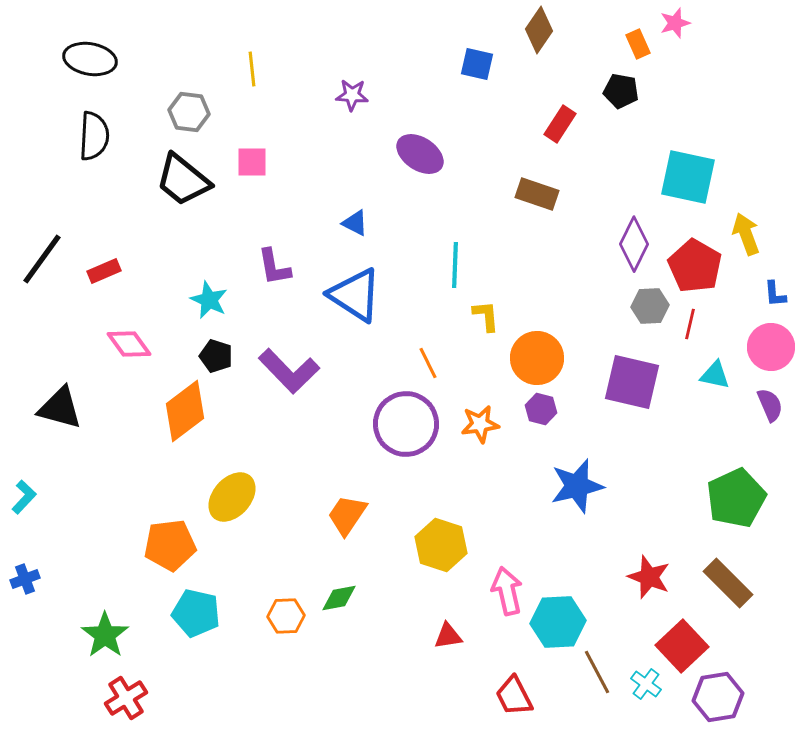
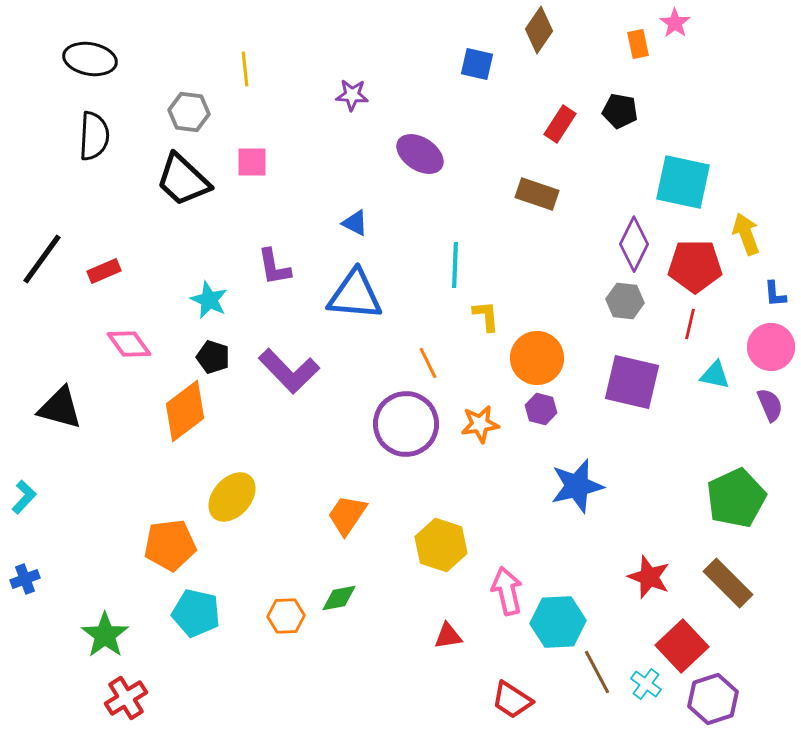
pink star at (675, 23): rotated 20 degrees counterclockwise
orange rectangle at (638, 44): rotated 12 degrees clockwise
yellow line at (252, 69): moved 7 px left
black pentagon at (621, 91): moved 1 px left, 20 px down
cyan square at (688, 177): moved 5 px left, 5 px down
black trapezoid at (183, 180): rotated 4 degrees clockwise
red pentagon at (695, 266): rotated 30 degrees counterclockwise
blue triangle at (355, 295): rotated 28 degrees counterclockwise
gray hexagon at (650, 306): moved 25 px left, 5 px up; rotated 9 degrees clockwise
black pentagon at (216, 356): moved 3 px left, 1 px down
red trapezoid at (514, 696): moved 2 px left, 4 px down; rotated 30 degrees counterclockwise
purple hexagon at (718, 697): moved 5 px left, 2 px down; rotated 9 degrees counterclockwise
